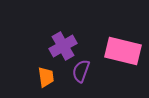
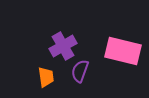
purple semicircle: moved 1 px left
